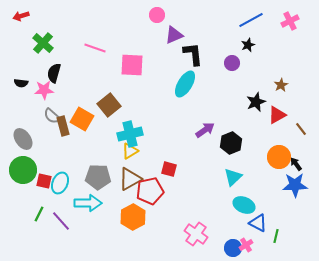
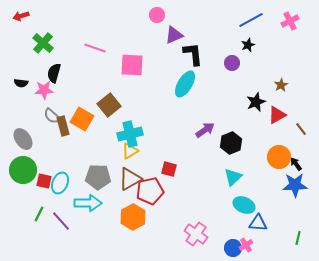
blue triangle at (258, 223): rotated 24 degrees counterclockwise
green line at (276, 236): moved 22 px right, 2 px down
